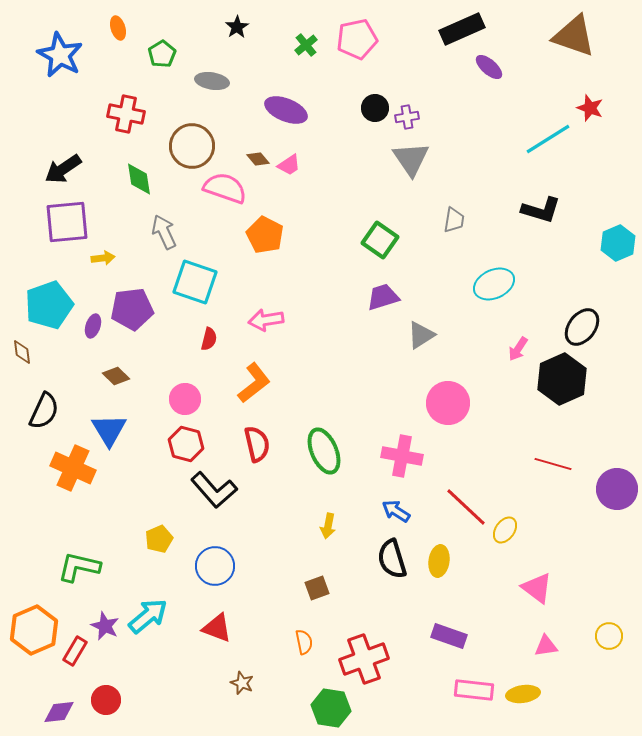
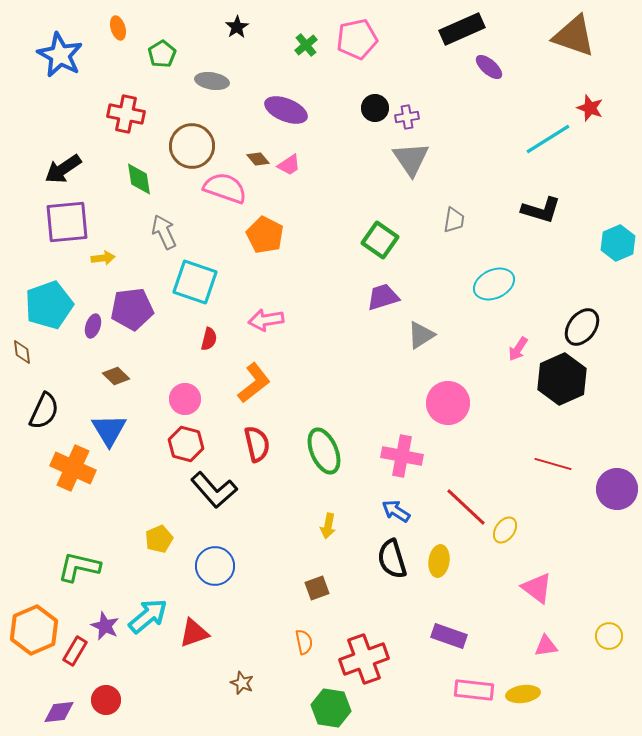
red triangle at (217, 628): moved 23 px left, 5 px down; rotated 40 degrees counterclockwise
